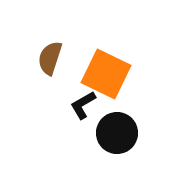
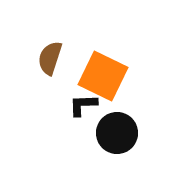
orange square: moved 3 px left, 2 px down
black L-shape: rotated 28 degrees clockwise
